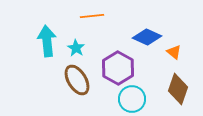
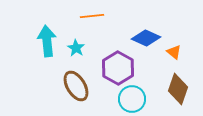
blue diamond: moved 1 px left, 1 px down
brown ellipse: moved 1 px left, 6 px down
